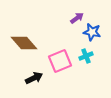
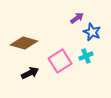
blue star: rotated 12 degrees clockwise
brown diamond: rotated 32 degrees counterclockwise
pink square: rotated 10 degrees counterclockwise
black arrow: moved 4 px left, 5 px up
